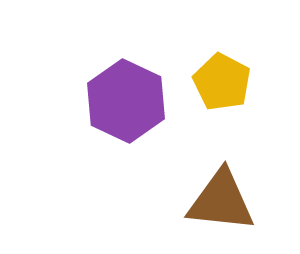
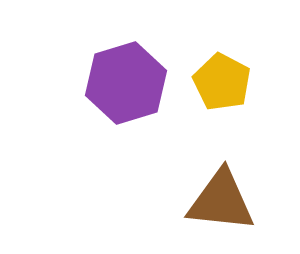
purple hexagon: moved 18 px up; rotated 18 degrees clockwise
